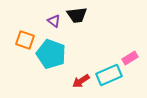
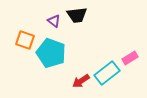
cyan pentagon: moved 1 px up
cyan rectangle: moved 2 px left, 2 px up; rotated 15 degrees counterclockwise
